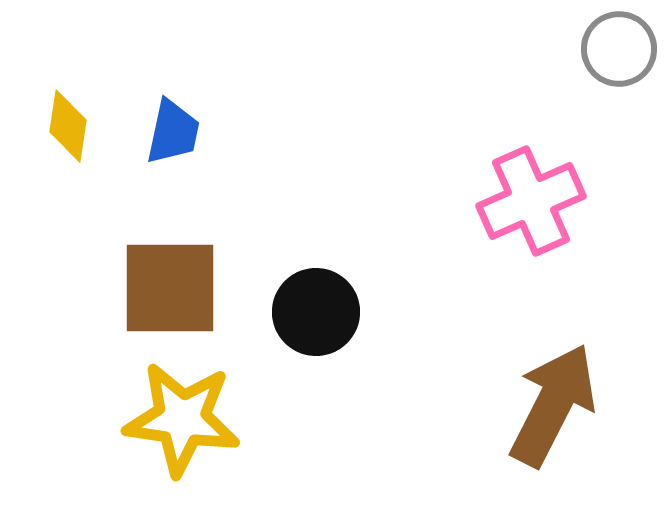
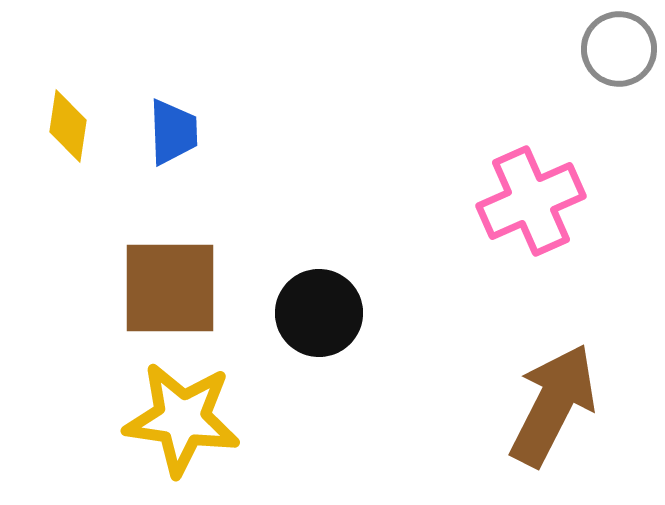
blue trapezoid: rotated 14 degrees counterclockwise
black circle: moved 3 px right, 1 px down
